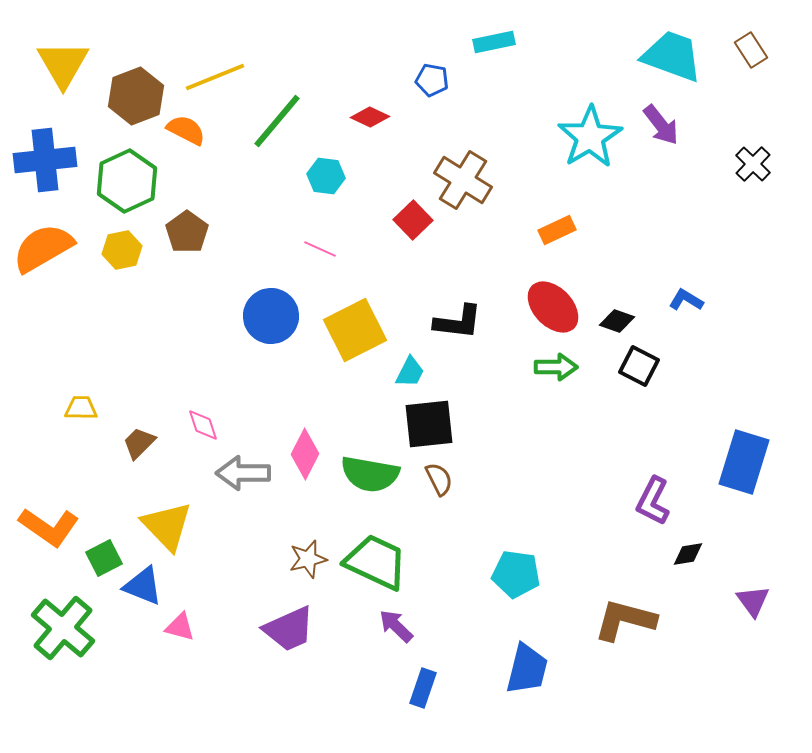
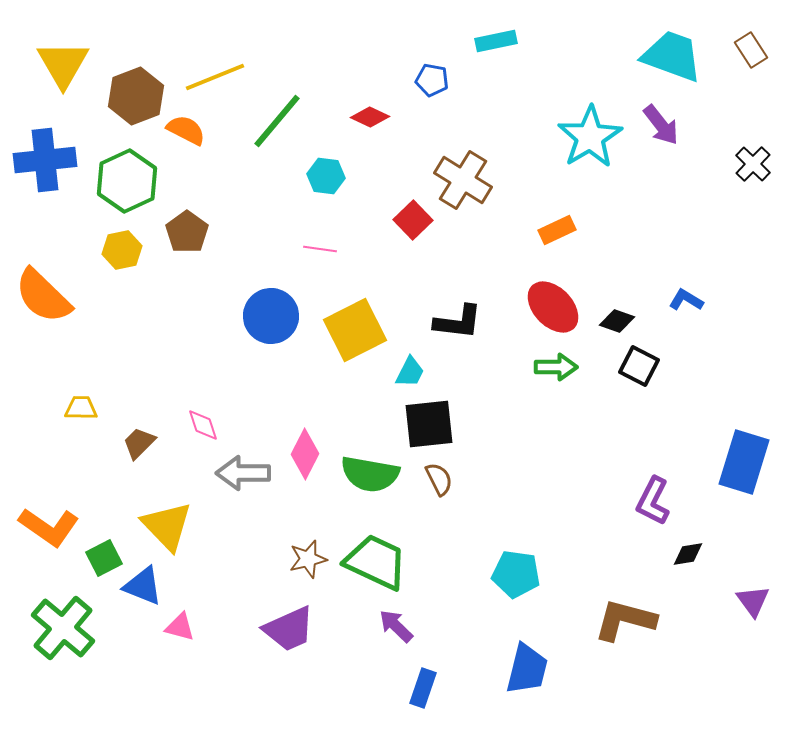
cyan rectangle at (494, 42): moved 2 px right, 1 px up
orange semicircle at (43, 248): moved 48 px down; rotated 106 degrees counterclockwise
pink line at (320, 249): rotated 16 degrees counterclockwise
